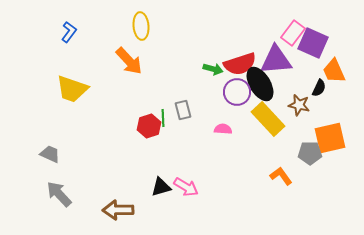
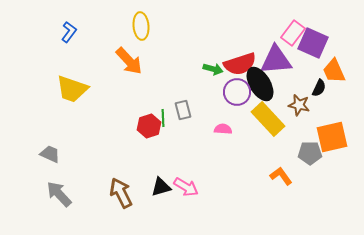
orange square: moved 2 px right, 1 px up
brown arrow: moved 3 px right, 17 px up; rotated 64 degrees clockwise
